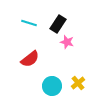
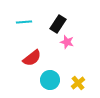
cyan line: moved 5 px left, 1 px up; rotated 21 degrees counterclockwise
red semicircle: moved 2 px right, 1 px up
cyan circle: moved 2 px left, 6 px up
